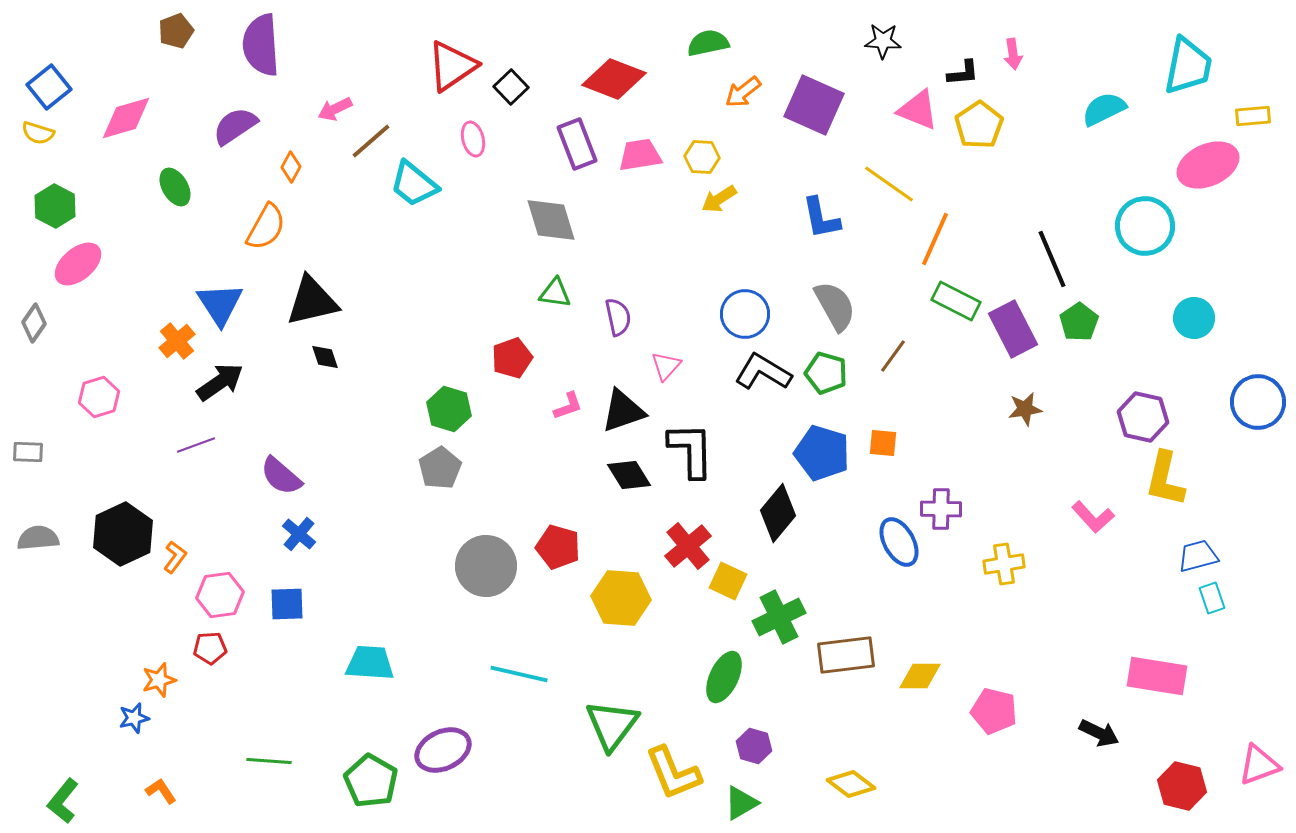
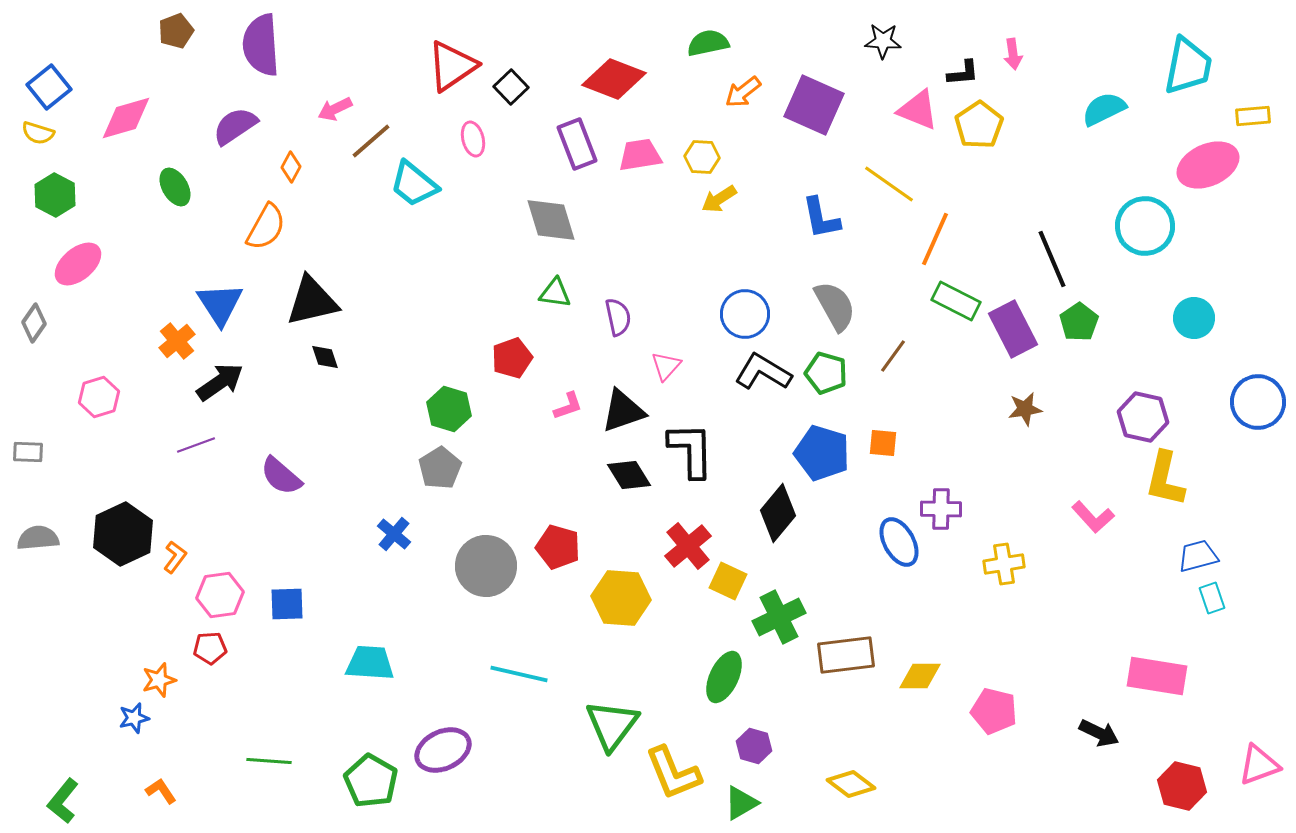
green hexagon at (55, 206): moved 11 px up
blue cross at (299, 534): moved 95 px right
